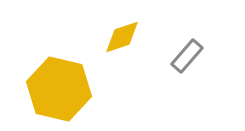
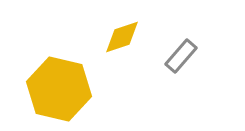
gray rectangle: moved 6 px left
